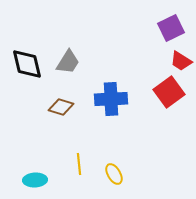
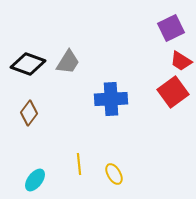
black diamond: moved 1 px right; rotated 56 degrees counterclockwise
red square: moved 4 px right
brown diamond: moved 32 px left, 6 px down; rotated 70 degrees counterclockwise
cyan ellipse: rotated 50 degrees counterclockwise
